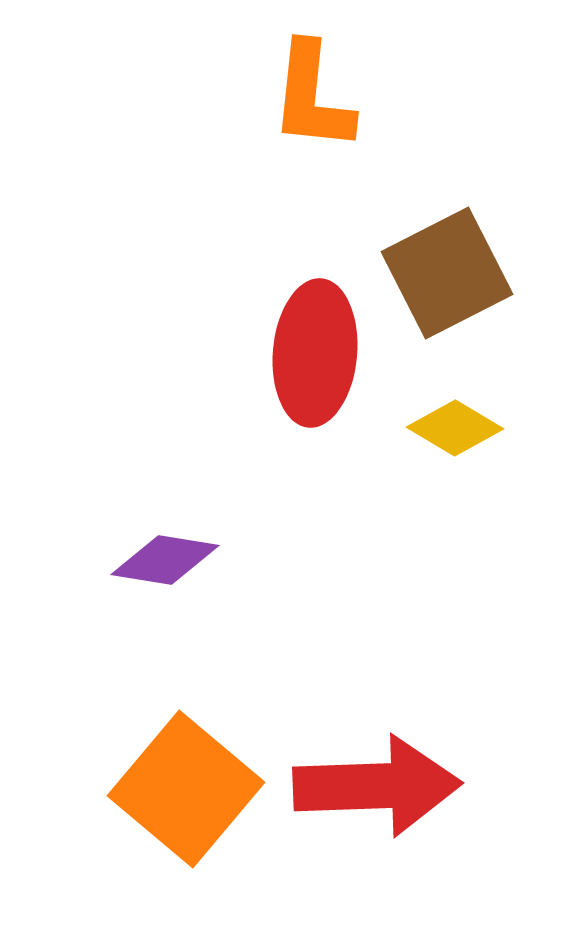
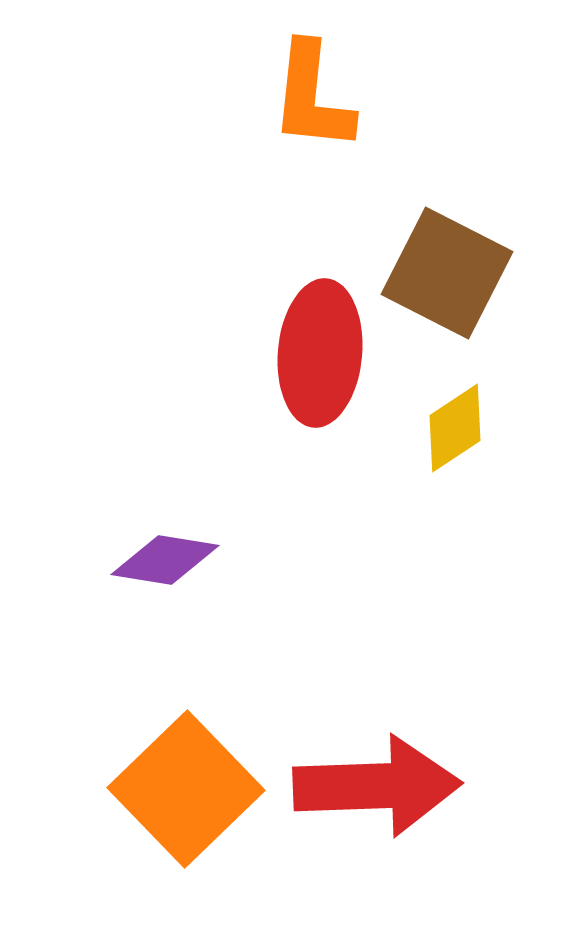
brown square: rotated 36 degrees counterclockwise
red ellipse: moved 5 px right
yellow diamond: rotated 64 degrees counterclockwise
orange square: rotated 6 degrees clockwise
